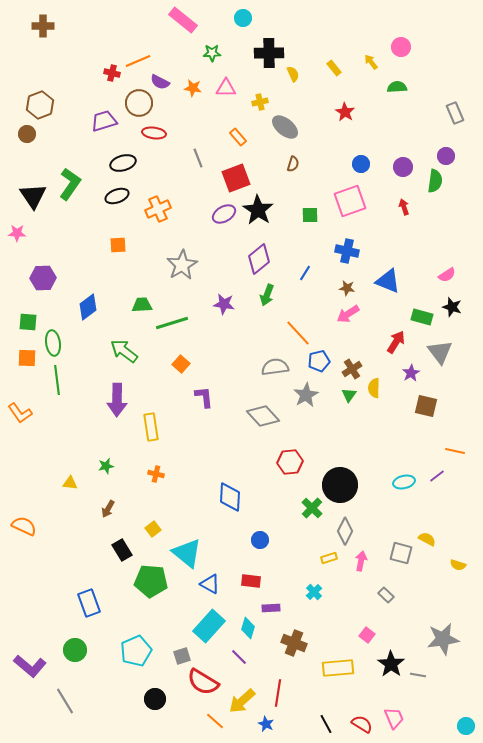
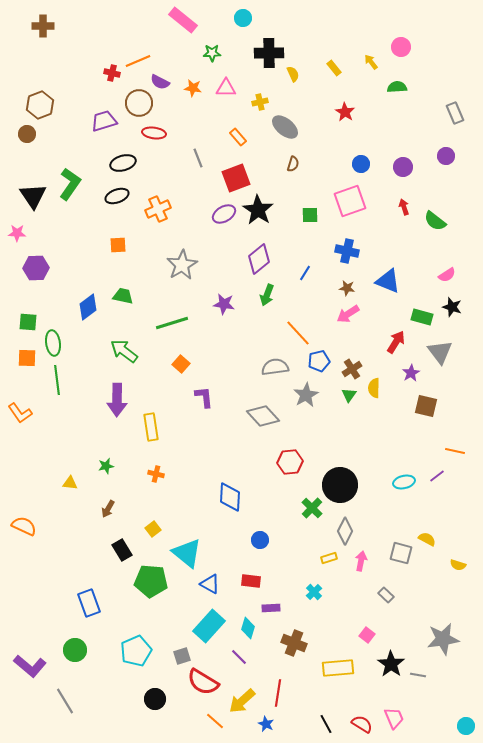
green semicircle at (435, 181): moved 40 px down; rotated 120 degrees clockwise
purple hexagon at (43, 278): moved 7 px left, 10 px up
green trapezoid at (142, 305): moved 19 px left, 9 px up; rotated 15 degrees clockwise
